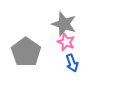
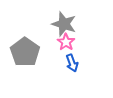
pink star: rotated 12 degrees clockwise
gray pentagon: moved 1 px left
